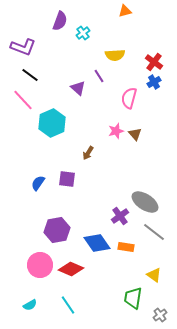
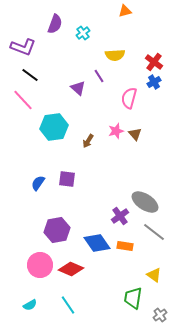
purple semicircle: moved 5 px left, 3 px down
cyan hexagon: moved 2 px right, 4 px down; rotated 16 degrees clockwise
brown arrow: moved 12 px up
orange rectangle: moved 1 px left, 1 px up
